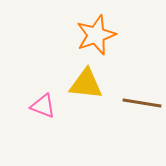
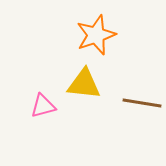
yellow triangle: moved 2 px left
pink triangle: rotated 36 degrees counterclockwise
